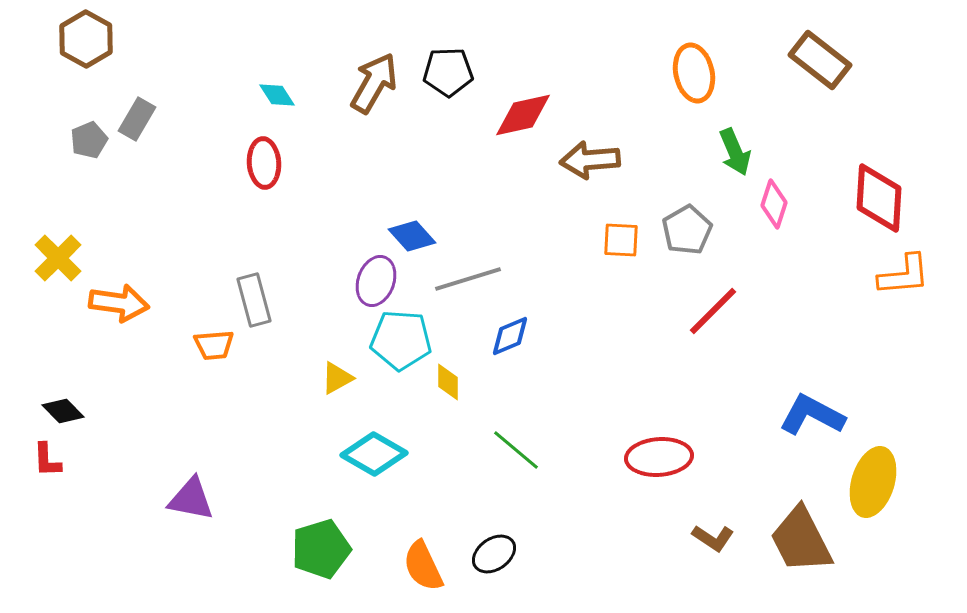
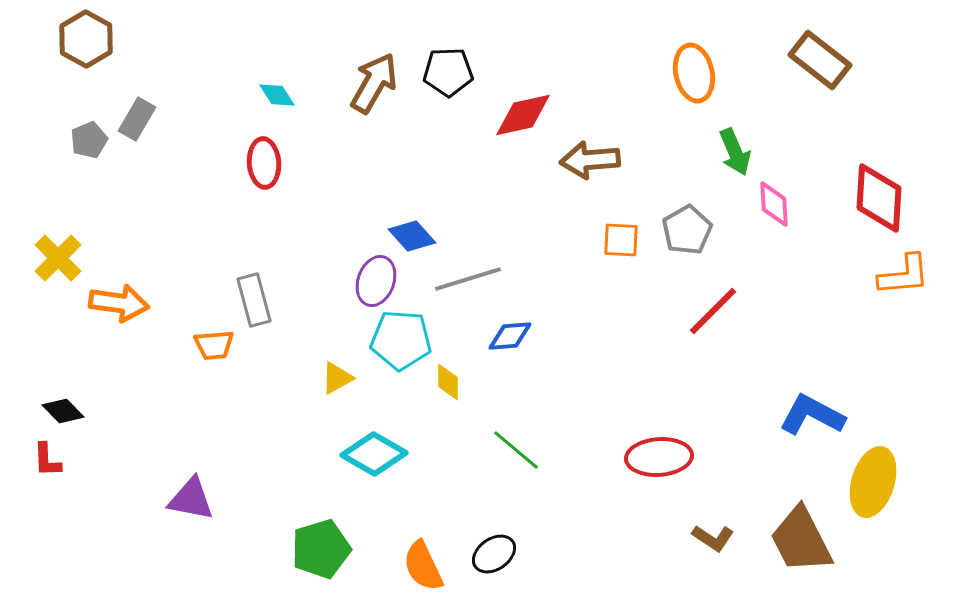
pink diamond at (774, 204): rotated 21 degrees counterclockwise
blue diamond at (510, 336): rotated 18 degrees clockwise
